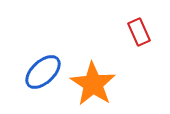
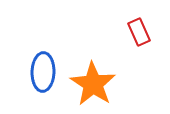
blue ellipse: rotated 45 degrees counterclockwise
